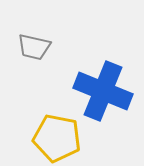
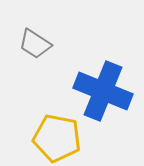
gray trapezoid: moved 1 px right, 3 px up; rotated 20 degrees clockwise
